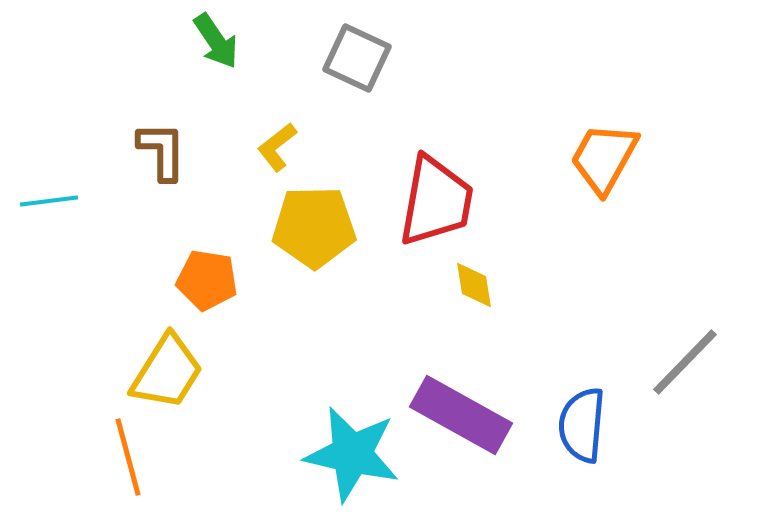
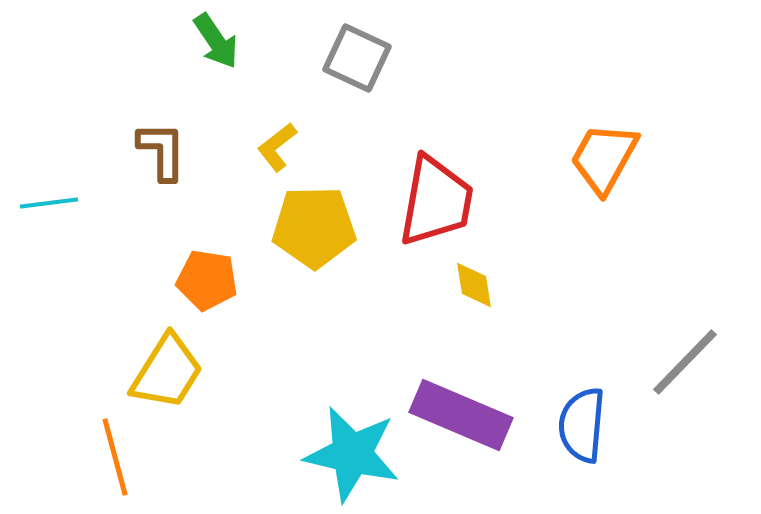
cyan line: moved 2 px down
purple rectangle: rotated 6 degrees counterclockwise
orange line: moved 13 px left
